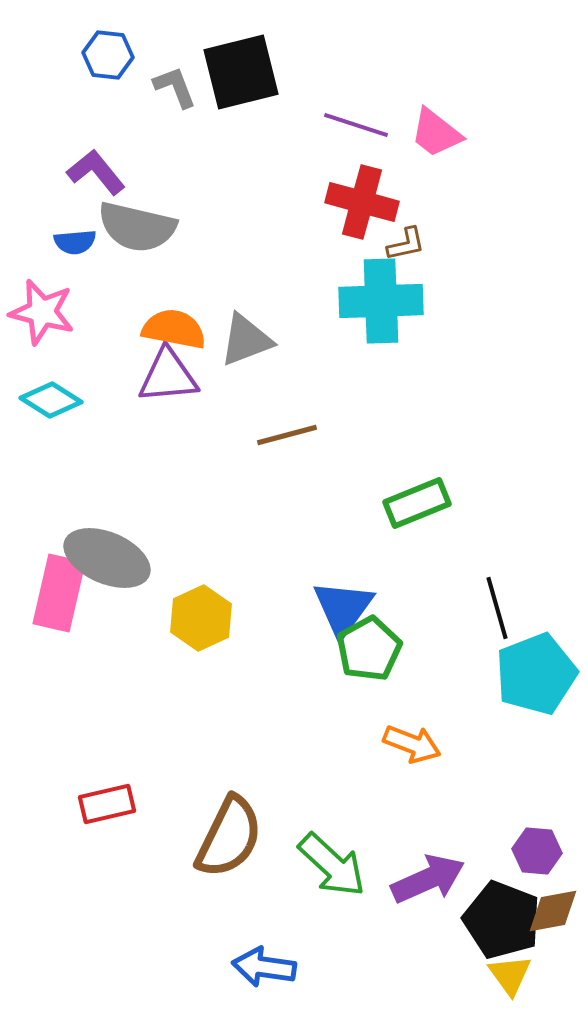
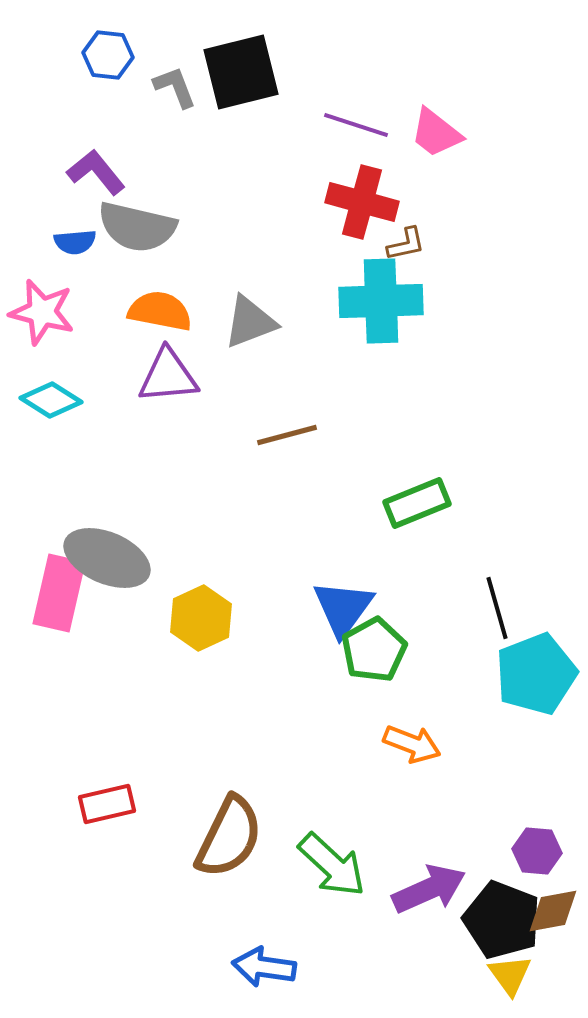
orange semicircle: moved 14 px left, 18 px up
gray triangle: moved 4 px right, 18 px up
green pentagon: moved 5 px right, 1 px down
purple arrow: moved 1 px right, 10 px down
